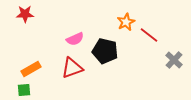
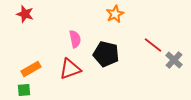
red star: rotated 18 degrees clockwise
orange star: moved 11 px left, 8 px up
red line: moved 4 px right, 10 px down
pink semicircle: rotated 78 degrees counterclockwise
black pentagon: moved 1 px right, 3 px down
red triangle: moved 2 px left, 1 px down
